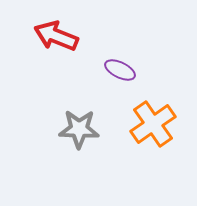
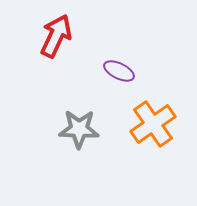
red arrow: rotated 93 degrees clockwise
purple ellipse: moved 1 px left, 1 px down
